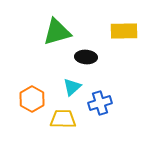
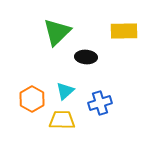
green triangle: rotated 28 degrees counterclockwise
cyan triangle: moved 7 px left, 4 px down
yellow trapezoid: moved 1 px left, 1 px down
